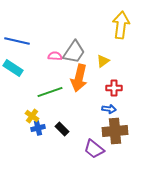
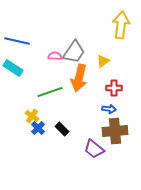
blue cross: rotated 32 degrees counterclockwise
